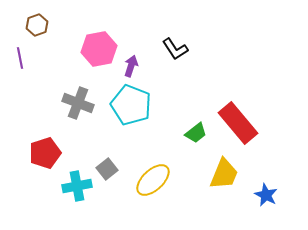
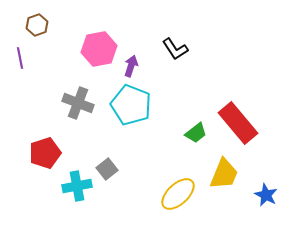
yellow ellipse: moved 25 px right, 14 px down
